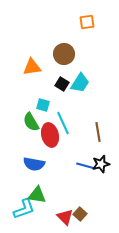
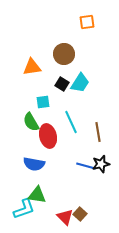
cyan square: moved 3 px up; rotated 24 degrees counterclockwise
cyan line: moved 8 px right, 1 px up
red ellipse: moved 2 px left, 1 px down
